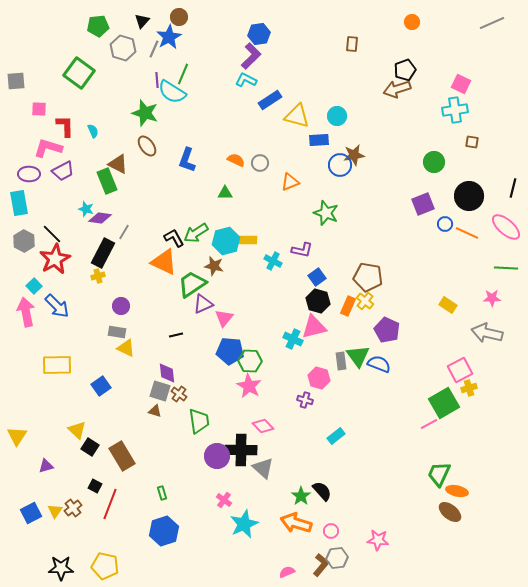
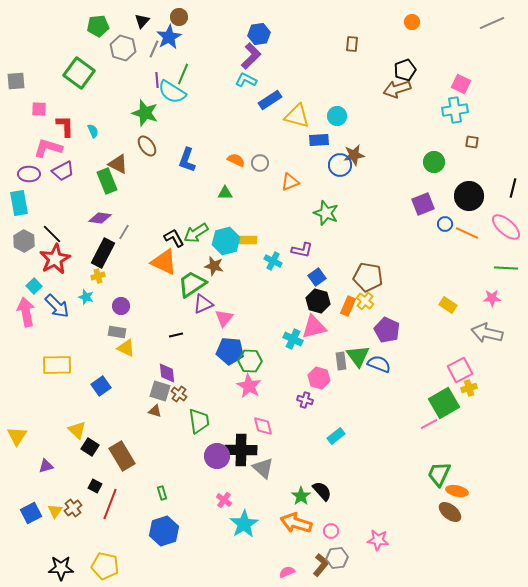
cyan star at (86, 209): moved 88 px down
pink diamond at (263, 426): rotated 30 degrees clockwise
cyan star at (244, 524): rotated 8 degrees counterclockwise
